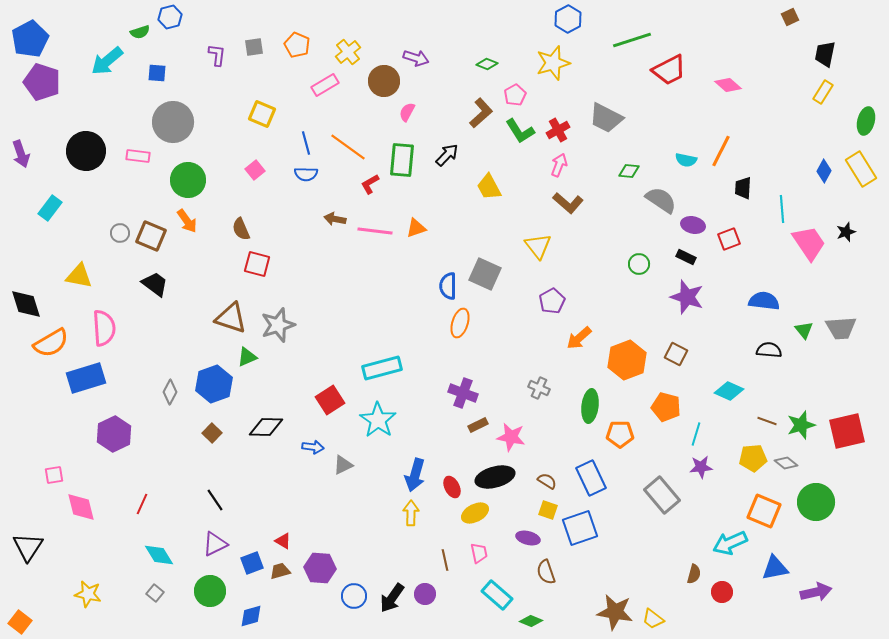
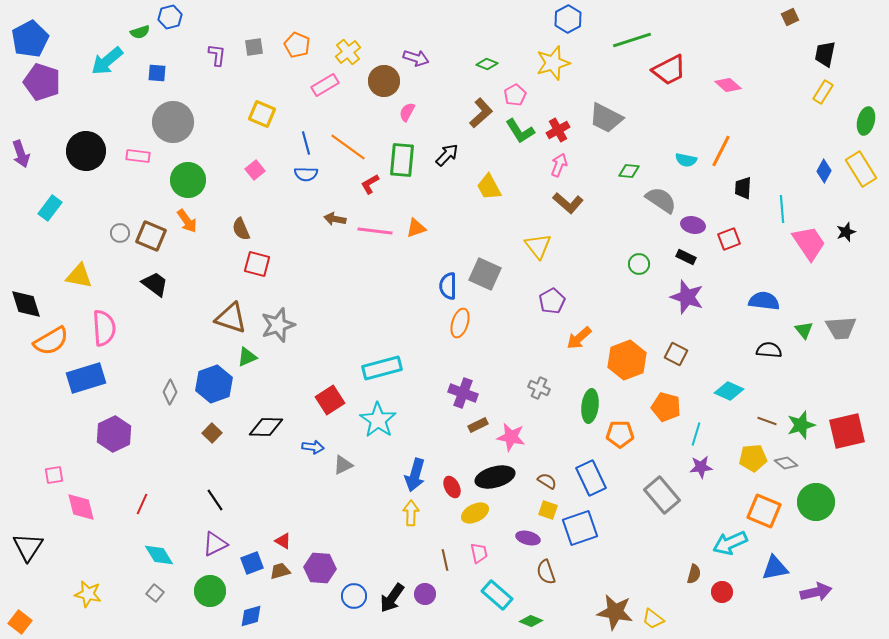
orange semicircle at (51, 343): moved 2 px up
